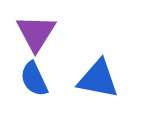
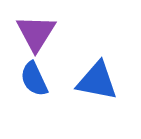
blue triangle: moved 1 px left, 2 px down
